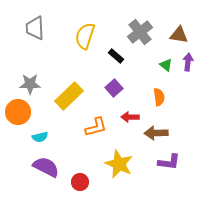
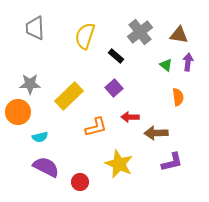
orange semicircle: moved 19 px right
purple L-shape: moved 3 px right; rotated 20 degrees counterclockwise
